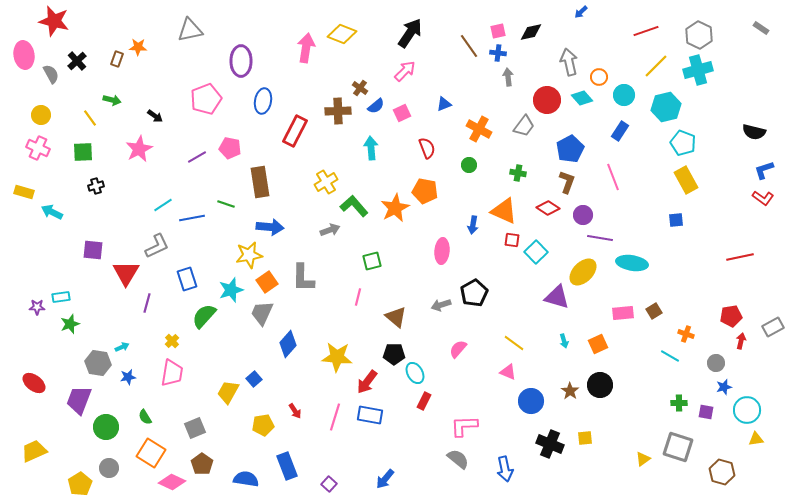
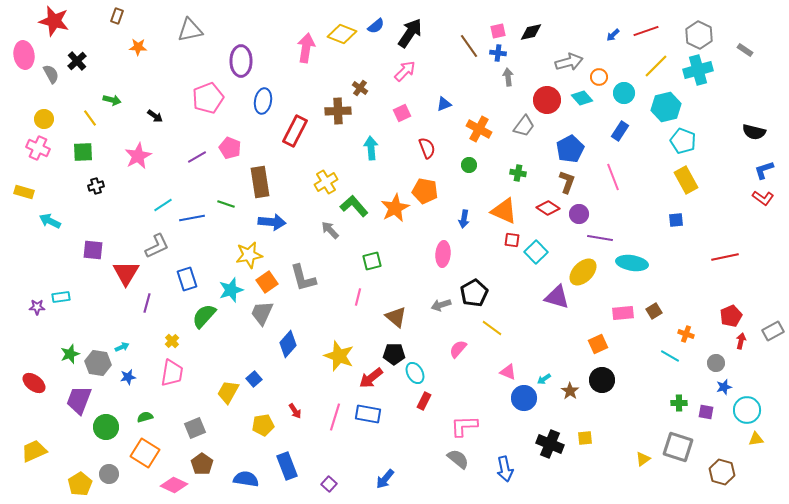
blue arrow at (581, 12): moved 32 px right, 23 px down
gray rectangle at (761, 28): moved 16 px left, 22 px down
brown rectangle at (117, 59): moved 43 px up
gray arrow at (569, 62): rotated 88 degrees clockwise
cyan circle at (624, 95): moved 2 px up
pink pentagon at (206, 99): moved 2 px right, 1 px up
blue semicircle at (376, 106): moved 80 px up
yellow circle at (41, 115): moved 3 px right, 4 px down
cyan pentagon at (683, 143): moved 2 px up
pink pentagon at (230, 148): rotated 10 degrees clockwise
pink star at (139, 149): moved 1 px left, 7 px down
cyan arrow at (52, 212): moved 2 px left, 9 px down
purple circle at (583, 215): moved 4 px left, 1 px up
blue arrow at (473, 225): moved 9 px left, 6 px up
blue arrow at (270, 227): moved 2 px right, 5 px up
gray arrow at (330, 230): rotated 114 degrees counterclockwise
pink ellipse at (442, 251): moved 1 px right, 3 px down
red line at (740, 257): moved 15 px left
gray L-shape at (303, 278): rotated 16 degrees counterclockwise
red pentagon at (731, 316): rotated 15 degrees counterclockwise
green star at (70, 324): moved 30 px down
gray rectangle at (773, 327): moved 4 px down
cyan arrow at (564, 341): moved 20 px left, 38 px down; rotated 72 degrees clockwise
yellow line at (514, 343): moved 22 px left, 15 px up
yellow star at (337, 357): moved 2 px right, 1 px up; rotated 16 degrees clockwise
red arrow at (367, 382): moved 4 px right, 4 px up; rotated 15 degrees clockwise
black circle at (600, 385): moved 2 px right, 5 px up
blue circle at (531, 401): moved 7 px left, 3 px up
blue rectangle at (370, 415): moved 2 px left, 1 px up
green semicircle at (145, 417): rotated 105 degrees clockwise
orange square at (151, 453): moved 6 px left
gray circle at (109, 468): moved 6 px down
pink diamond at (172, 482): moved 2 px right, 3 px down
